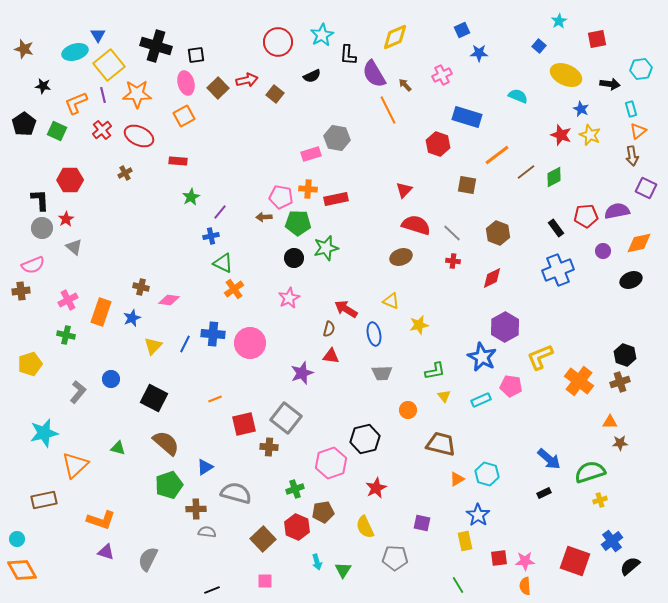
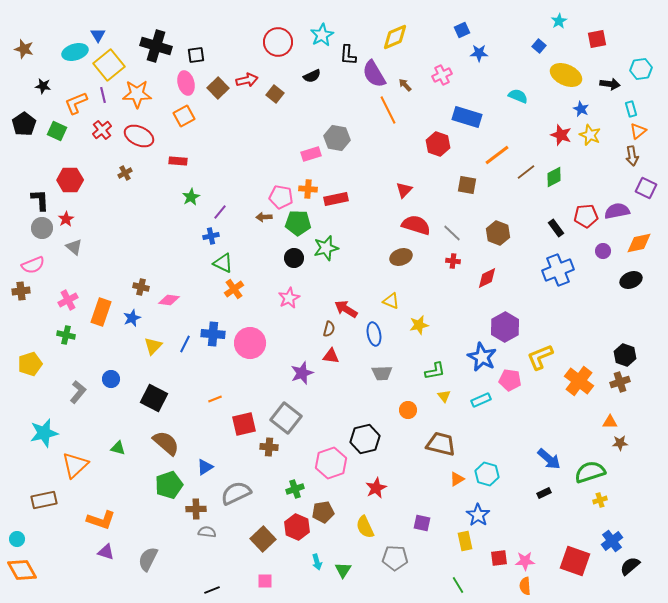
red diamond at (492, 278): moved 5 px left
pink pentagon at (511, 386): moved 1 px left, 6 px up
gray semicircle at (236, 493): rotated 40 degrees counterclockwise
